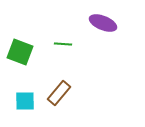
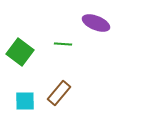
purple ellipse: moved 7 px left
green square: rotated 16 degrees clockwise
